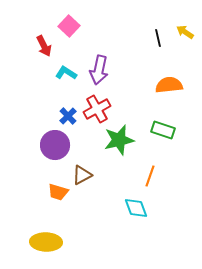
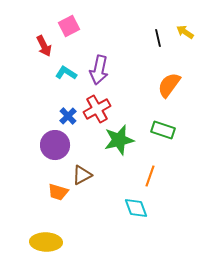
pink square: rotated 20 degrees clockwise
orange semicircle: rotated 48 degrees counterclockwise
